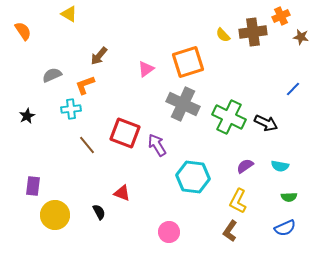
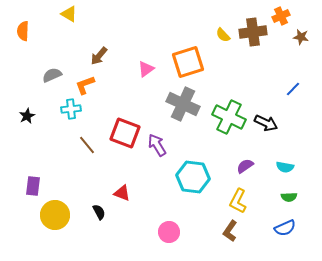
orange semicircle: rotated 144 degrees counterclockwise
cyan semicircle: moved 5 px right, 1 px down
